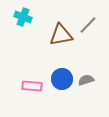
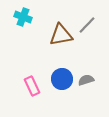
gray line: moved 1 px left
pink rectangle: rotated 60 degrees clockwise
